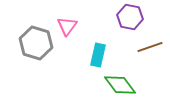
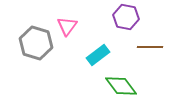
purple hexagon: moved 4 px left
brown line: rotated 20 degrees clockwise
cyan rectangle: rotated 40 degrees clockwise
green diamond: moved 1 px right, 1 px down
